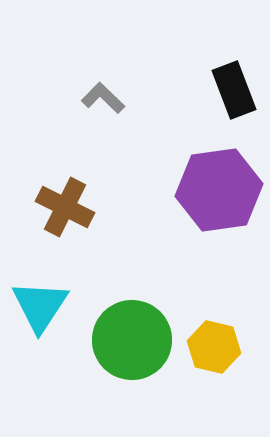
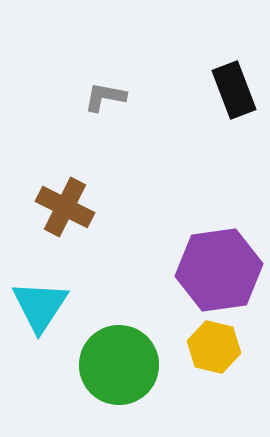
gray L-shape: moved 2 px right, 1 px up; rotated 33 degrees counterclockwise
purple hexagon: moved 80 px down
green circle: moved 13 px left, 25 px down
